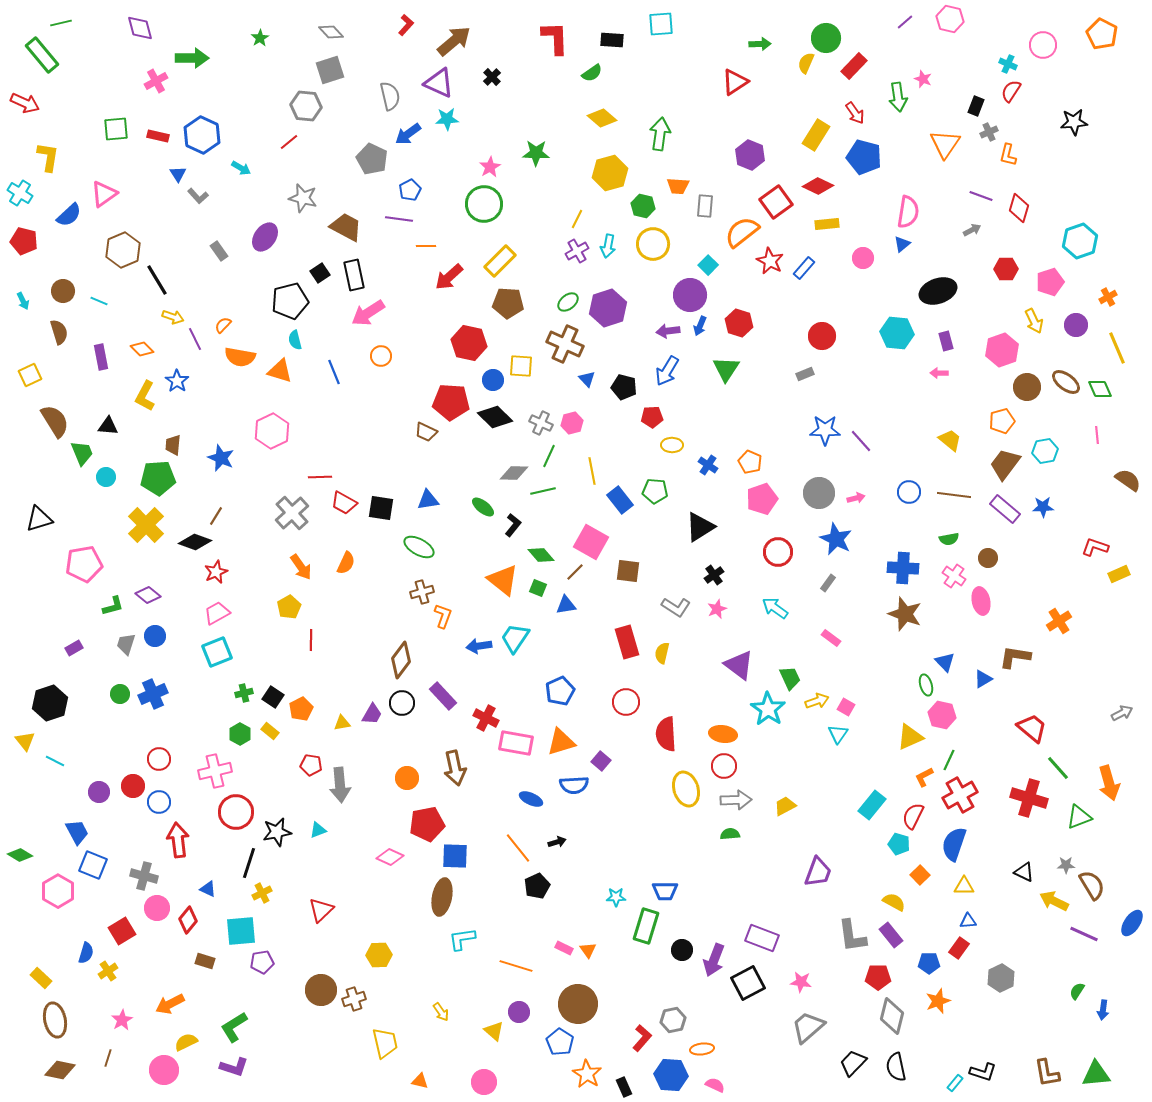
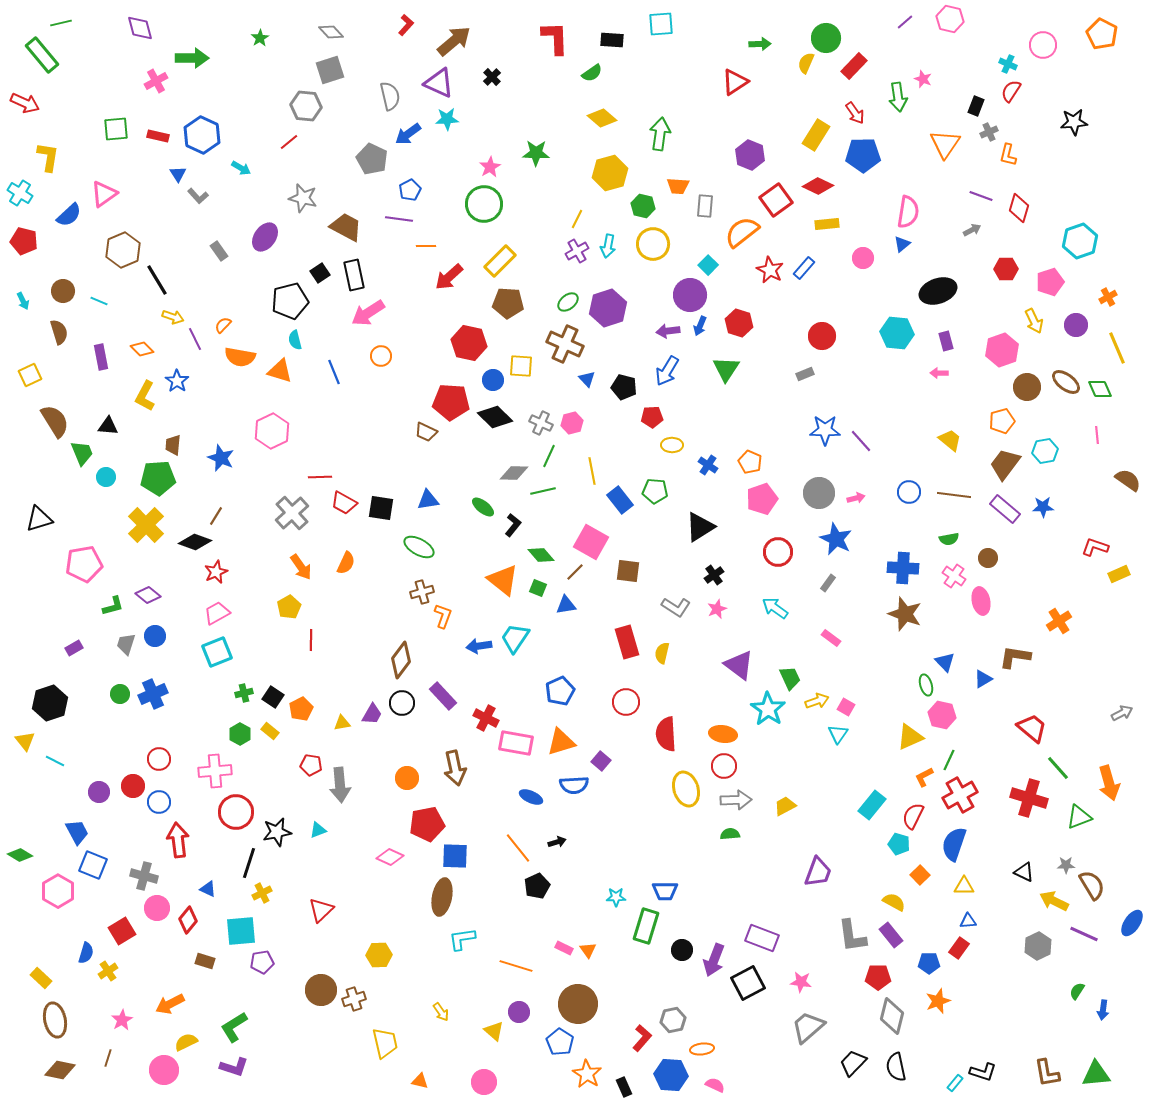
blue pentagon at (864, 157): moved 1 px left, 2 px up; rotated 16 degrees counterclockwise
red square at (776, 202): moved 2 px up
red star at (770, 261): moved 9 px down
pink cross at (215, 771): rotated 8 degrees clockwise
blue ellipse at (531, 799): moved 2 px up
gray hexagon at (1001, 978): moved 37 px right, 32 px up
